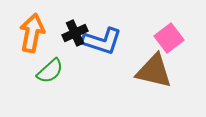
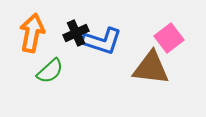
black cross: moved 1 px right
brown triangle: moved 3 px left, 3 px up; rotated 6 degrees counterclockwise
